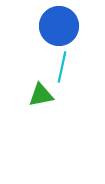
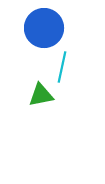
blue circle: moved 15 px left, 2 px down
